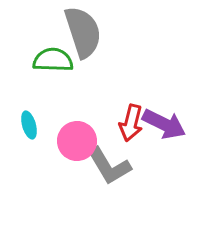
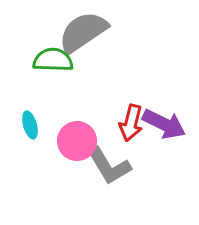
gray semicircle: rotated 106 degrees counterclockwise
cyan ellipse: moved 1 px right
